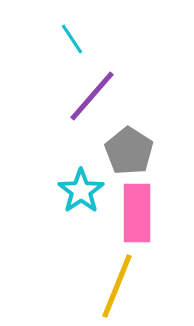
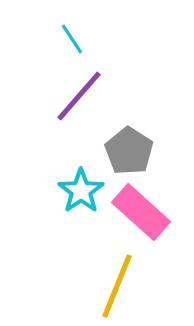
purple line: moved 13 px left
pink rectangle: moved 4 px right, 1 px up; rotated 48 degrees counterclockwise
